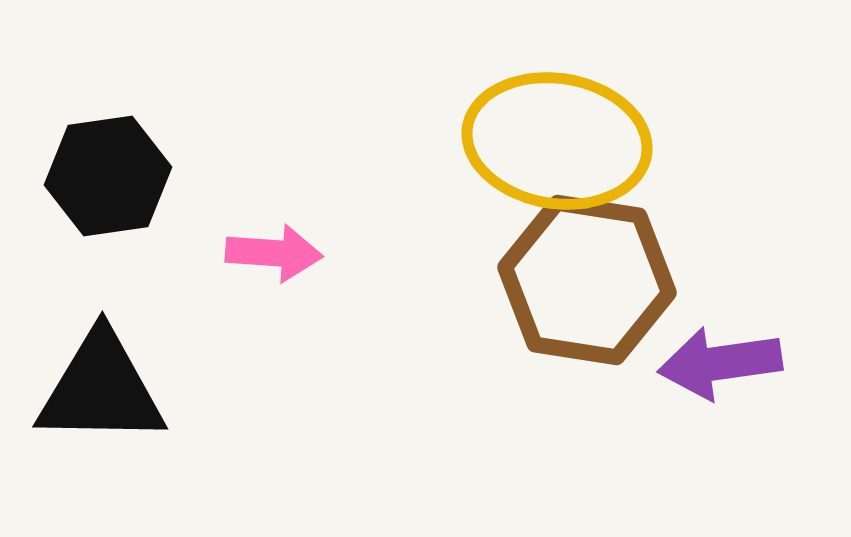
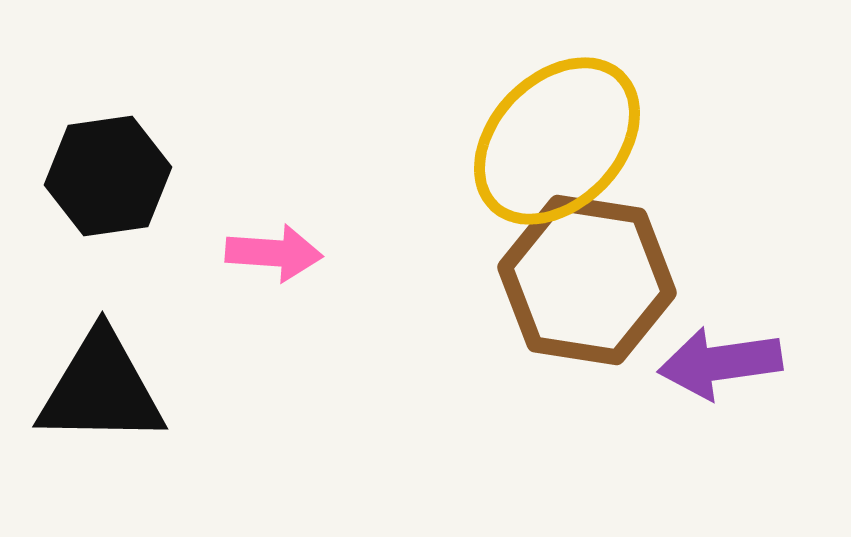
yellow ellipse: rotated 55 degrees counterclockwise
